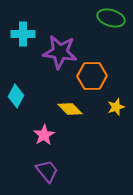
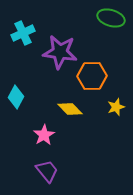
cyan cross: moved 1 px up; rotated 25 degrees counterclockwise
cyan diamond: moved 1 px down
